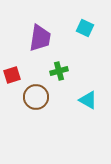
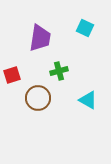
brown circle: moved 2 px right, 1 px down
